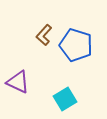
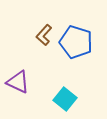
blue pentagon: moved 3 px up
cyan square: rotated 20 degrees counterclockwise
